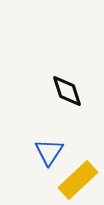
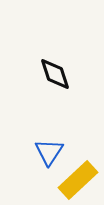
black diamond: moved 12 px left, 17 px up
